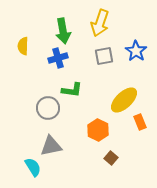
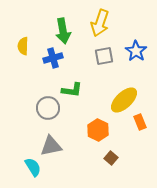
blue cross: moved 5 px left
